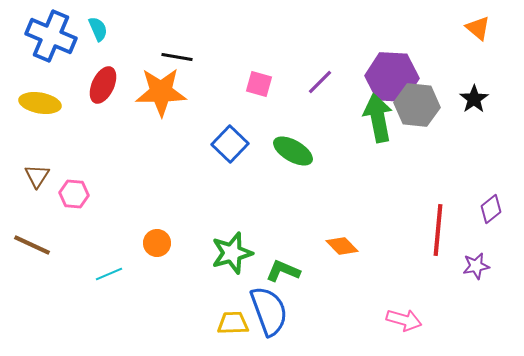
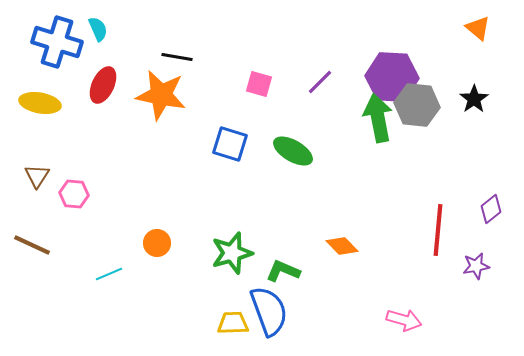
blue cross: moved 6 px right, 6 px down; rotated 6 degrees counterclockwise
orange star: moved 3 px down; rotated 12 degrees clockwise
blue square: rotated 27 degrees counterclockwise
